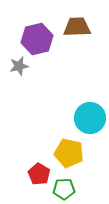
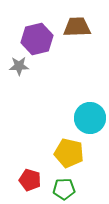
gray star: rotated 12 degrees clockwise
red pentagon: moved 9 px left, 6 px down; rotated 15 degrees counterclockwise
